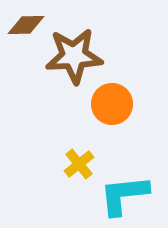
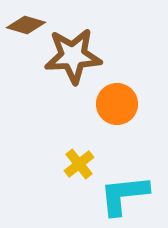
brown diamond: rotated 18 degrees clockwise
brown star: moved 1 px left
orange circle: moved 5 px right
